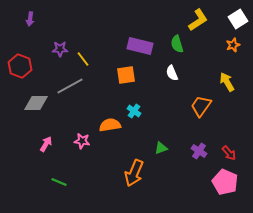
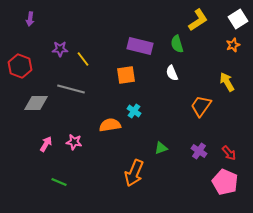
gray line: moved 1 px right, 3 px down; rotated 44 degrees clockwise
pink star: moved 8 px left, 1 px down
